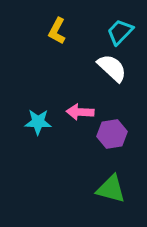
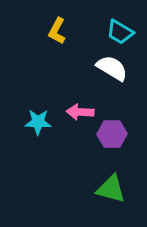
cyan trapezoid: rotated 104 degrees counterclockwise
white semicircle: rotated 12 degrees counterclockwise
purple hexagon: rotated 8 degrees clockwise
